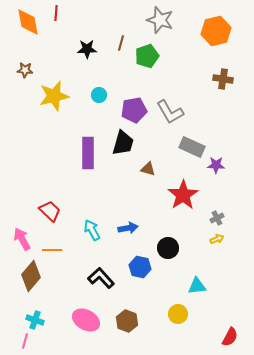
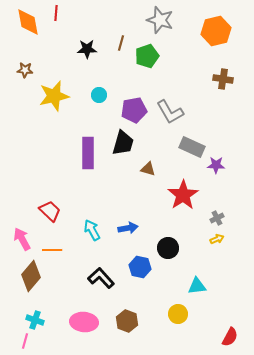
pink ellipse: moved 2 px left, 2 px down; rotated 24 degrees counterclockwise
